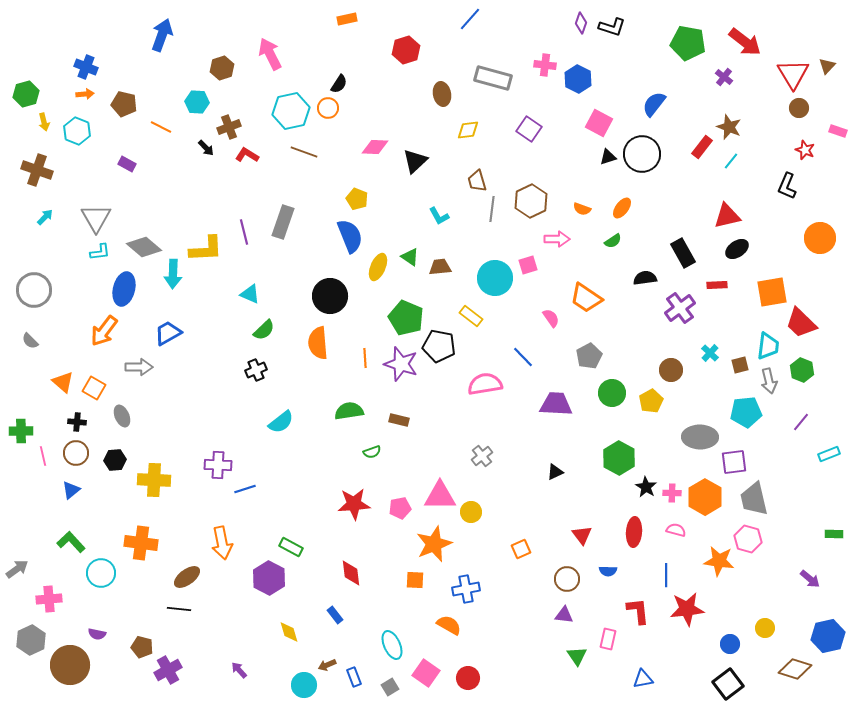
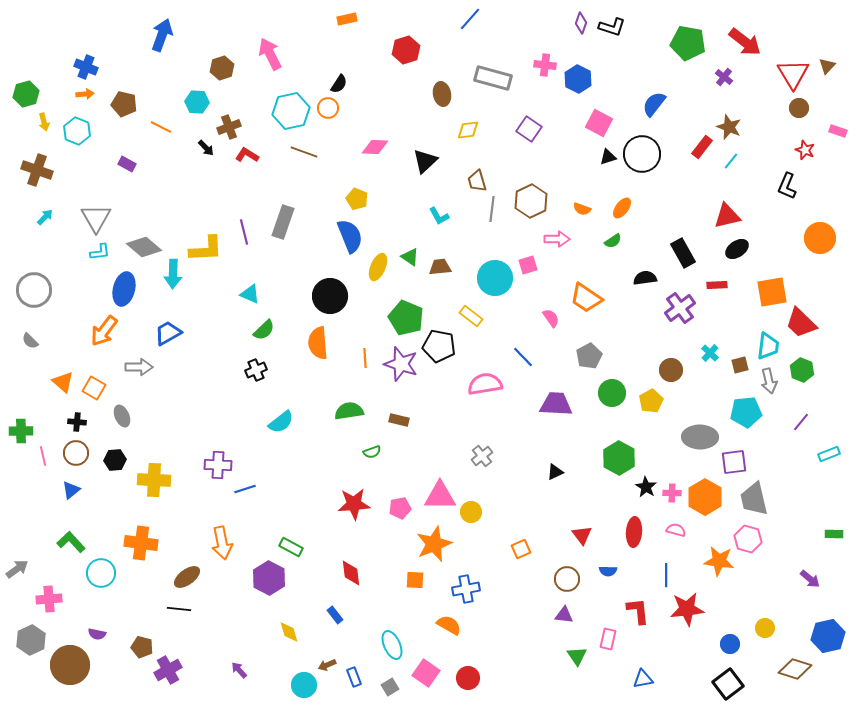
black triangle at (415, 161): moved 10 px right
